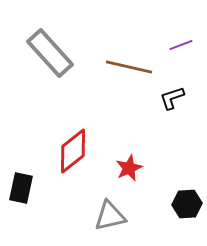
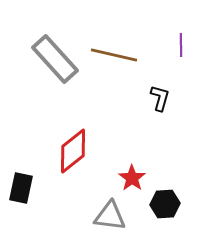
purple line: rotated 70 degrees counterclockwise
gray rectangle: moved 5 px right, 6 px down
brown line: moved 15 px left, 12 px up
black L-shape: moved 12 px left; rotated 124 degrees clockwise
red star: moved 3 px right, 10 px down; rotated 12 degrees counterclockwise
black hexagon: moved 22 px left
gray triangle: rotated 20 degrees clockwise
